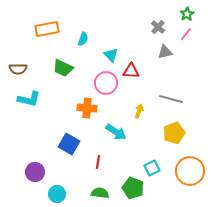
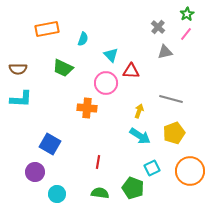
cyan L-shape: moved 8 px left; rotated 10 degrees counterclockwise
cyan arrow: moved 24 px right, 4 px down
blue square: moved 19 px left
